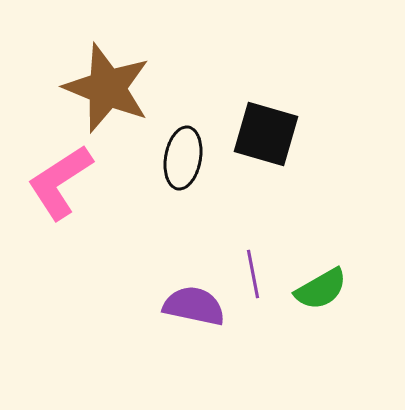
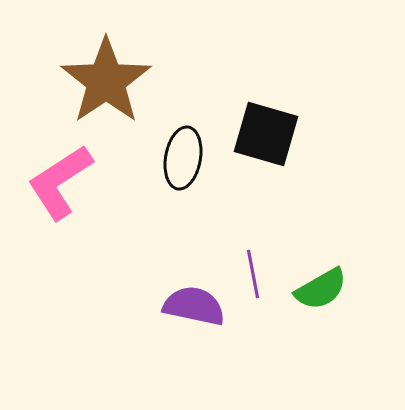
brown star: moved 1 px left, 7 px up; rotated 16 degrees clockwise
